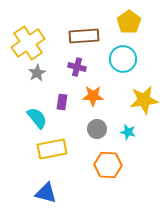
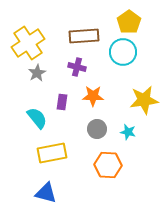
cyan circle: moved 7 px up
yellow rectangle: moved 4 px down
